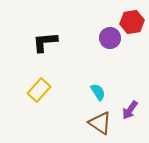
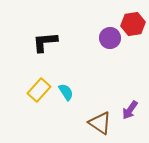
red hexagon: moved 1 px right, 2 px down
cyan semicircle: moved 32 px left
